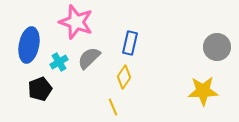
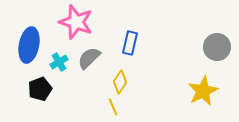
yellow diamond: moved 4 px left, 5 px down
yellow star: rotated 24 degrees counterclockwise
